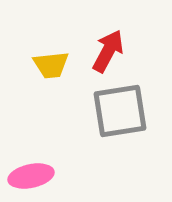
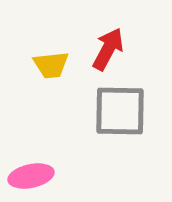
red arrow: moved 2 px up
gray square: rotated 10 degrees clockwise
